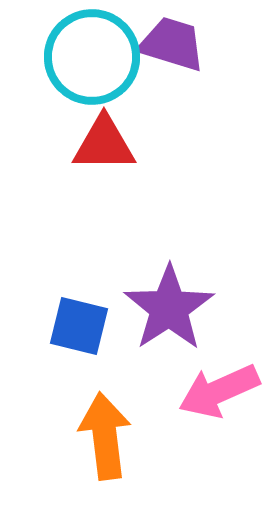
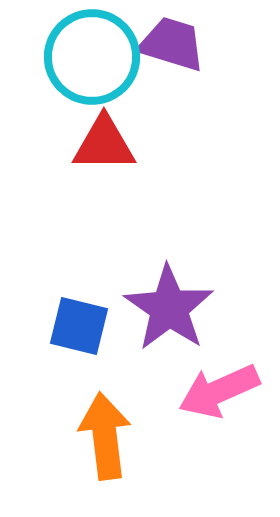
purple star: rotated 4 degrees counterclockwise
